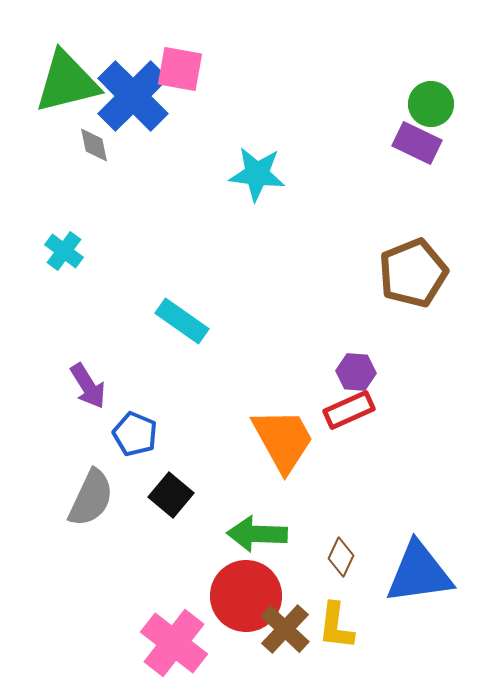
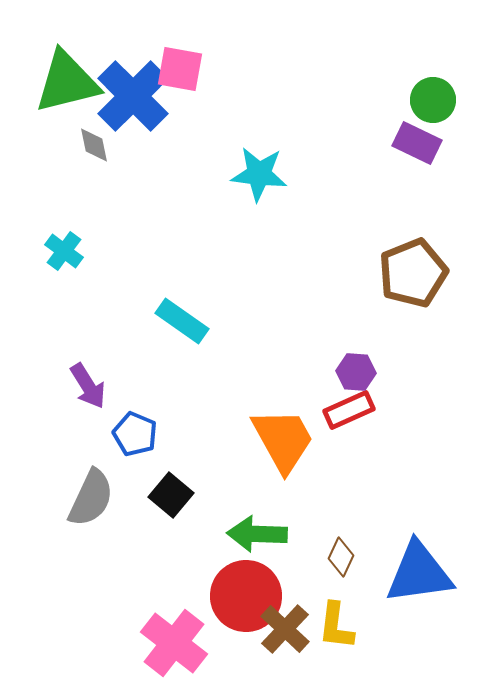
green circle: moved 2 px right, 4 px up
cyan star: moved 2 px right
